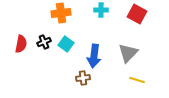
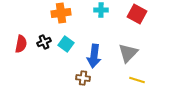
brown cross: rotated 16 degrees clockwise
